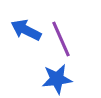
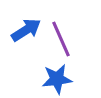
blue arrow: rotated 120 degrees clockwise
